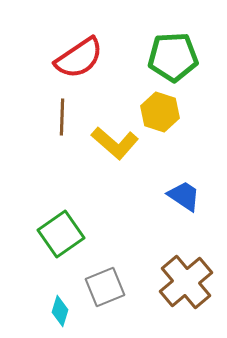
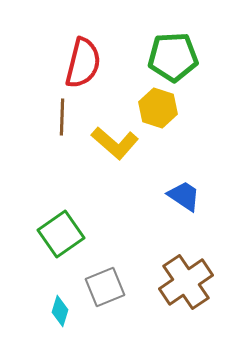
red semicircle: moved 4 px right, 5 px down; rotated 42 degrees counterclockwise
yellow hexagon: moved 2 px left, 4 px up
brown cross: rotated 6 degrees clockwise
